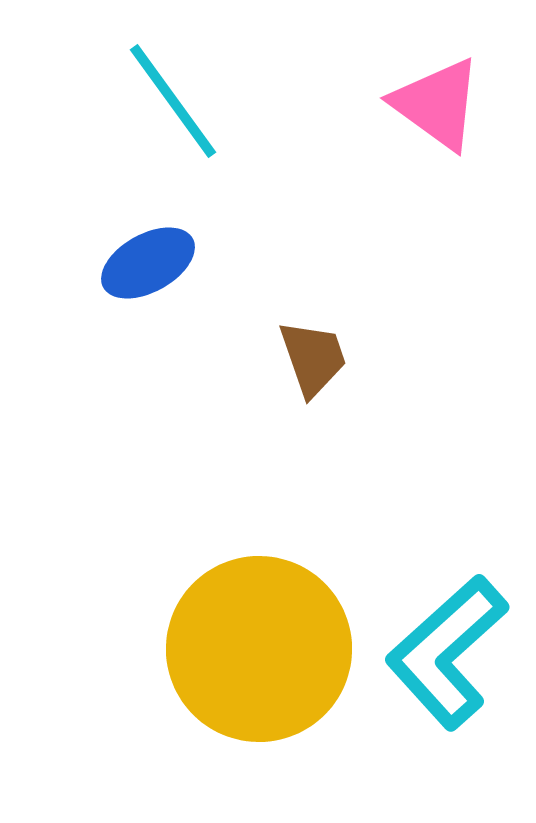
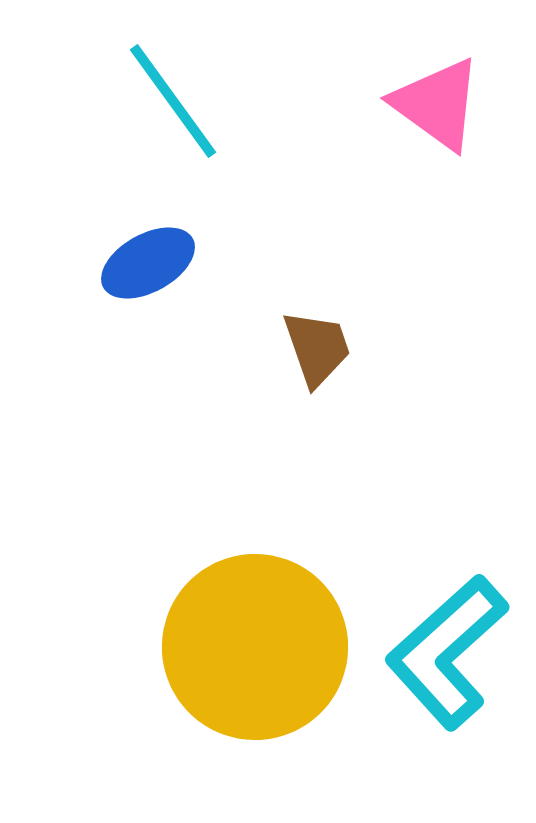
brown trapezoid: moved 4 px right, 10 px up
yellow circle: moved 4 px left, 2 px up
